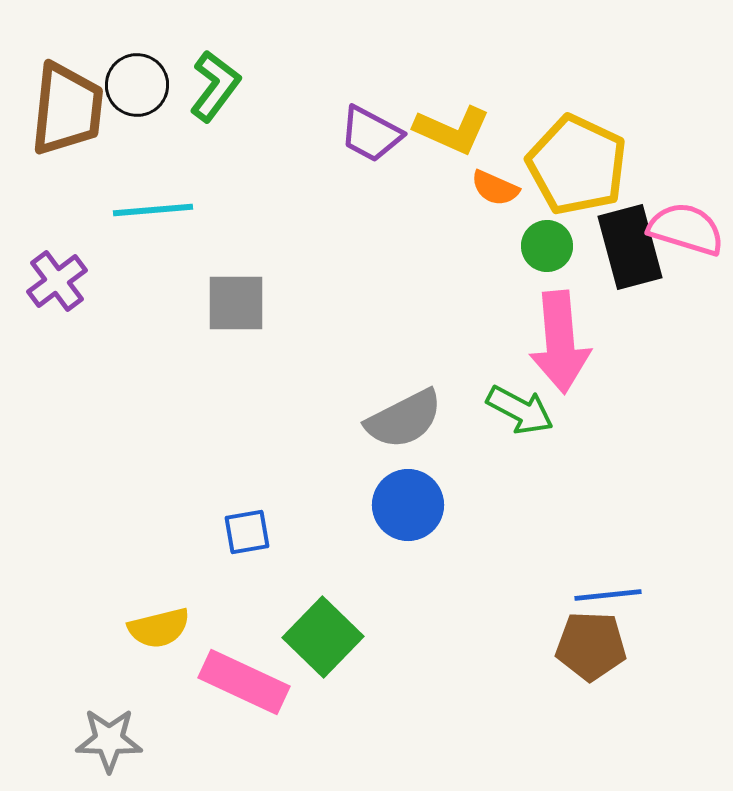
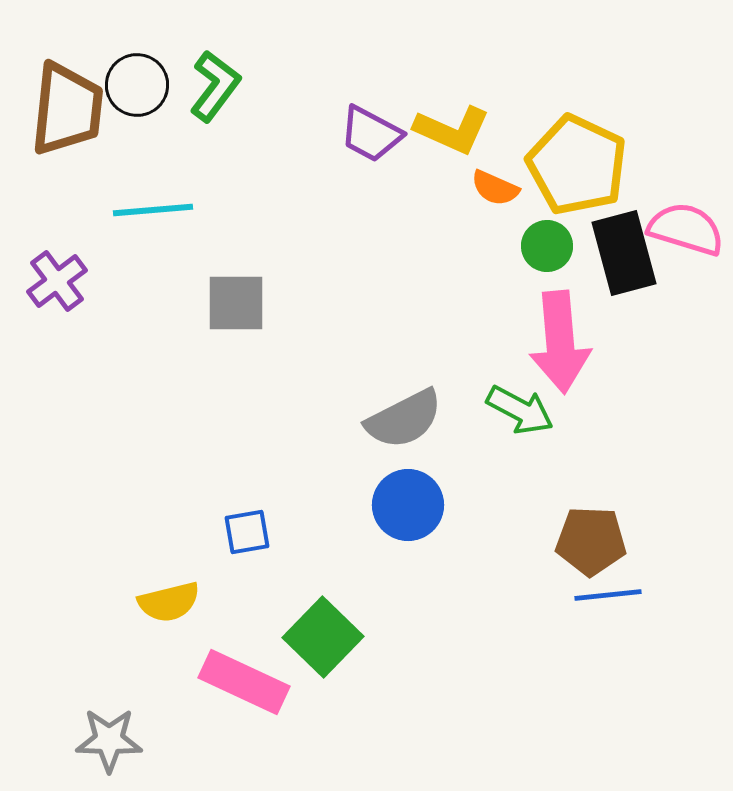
black rectangle: moved 6 px left, 6 px down
yellow semicircle: moved 10 px right, 26 px up
brown pentagon: moved 105 px up
